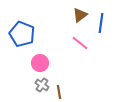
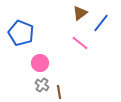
brown triangle: moved 2 px up
blue line: rotated 30 degrees clockwise
blue pentagon: moved 1 px left, 1 px up
